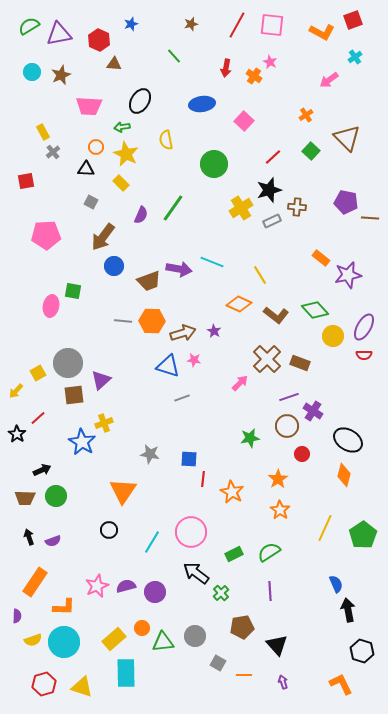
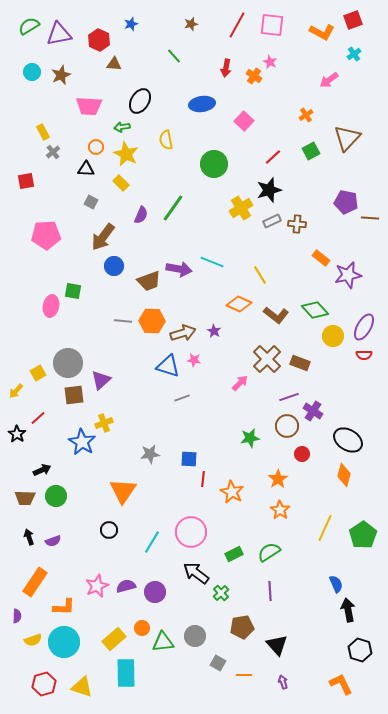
cyan cross at (355, 57): moved 1 px left, 3 px up
brown triangle at (347, 138): rotated 28 degrees clockwise
green square at (311, 151): rotated 18 degrees clockwise
brown cross at (297, 207): moved 17 px down
gray star at (150, 454): rotated 18 degrees counterclockwise
black hexagon at (362, 651): moved 2 px left, 1 px up
